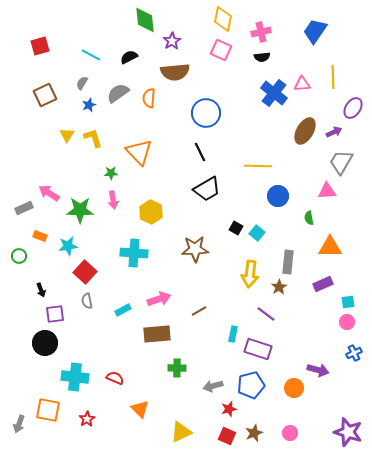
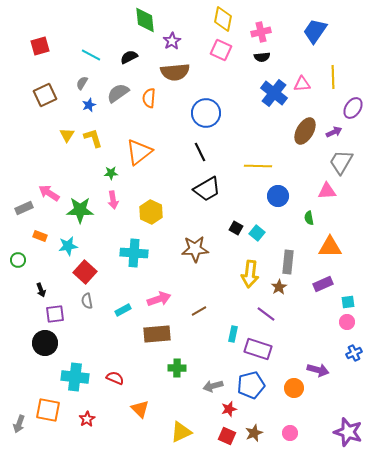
orange triangle at (139, 152): rotated 36 degrees clockwise
green circle at (19, 256): moved 1 px left, 4 px down
